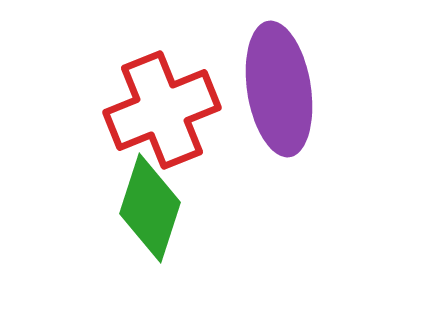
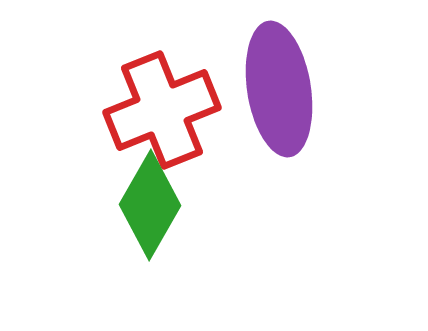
green diamond: moved 3 px up; rotated 12 degrees clockwise
